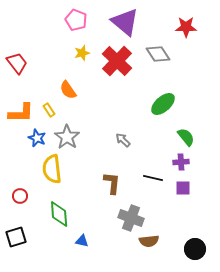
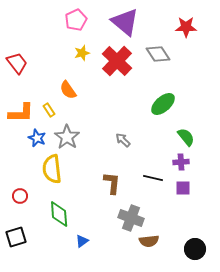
pink pentagon: rotated 25 degrees clockwise
blue triangle: rotated 48 degrees counterclockwise
